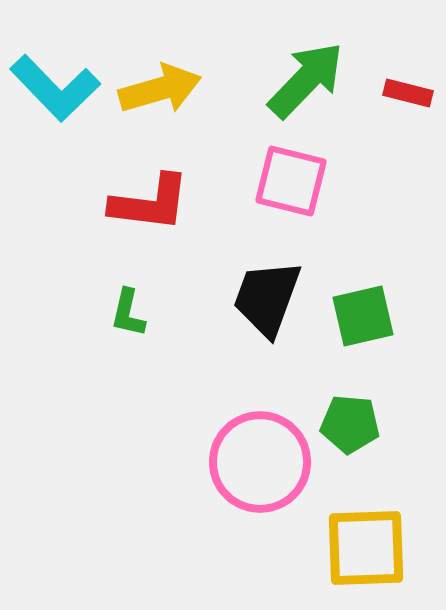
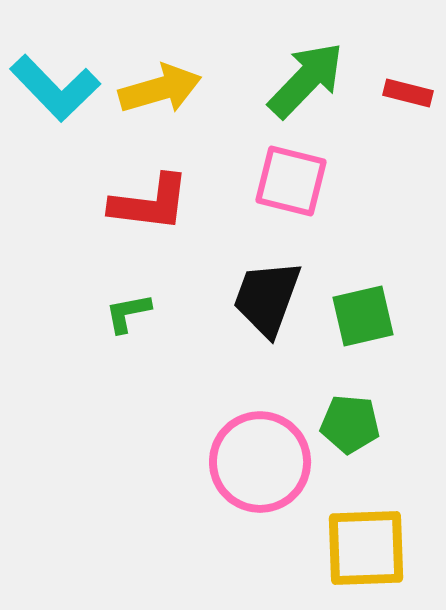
green L-shape: rotated 66 degrees clockwise
